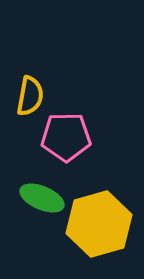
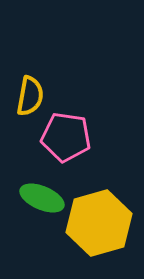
pink pentagon: rotated 9 degrees clockwise
yellow hexagon: moved 1 px up
